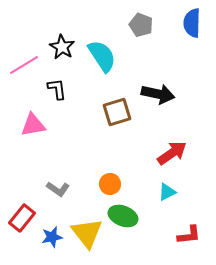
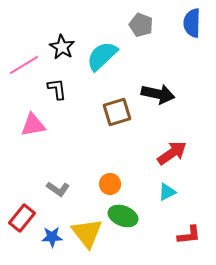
cyan semicircle: rotated 100 degrees counterclockwise
blue star: rotated 10 degrees clockwise
